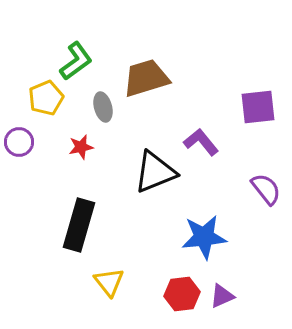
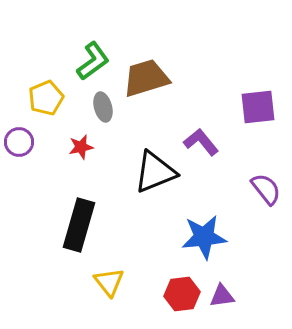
green L-shape: moved 17 px right
purple triangle: rotated 16 degrees clockwise
